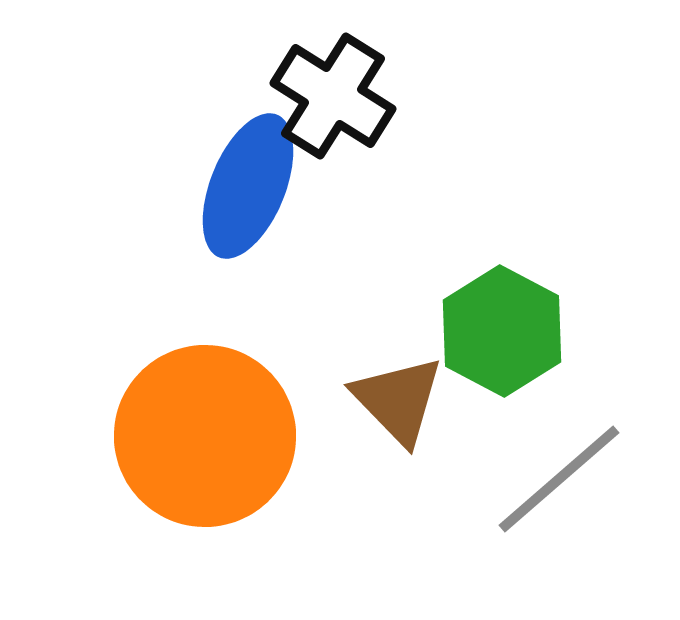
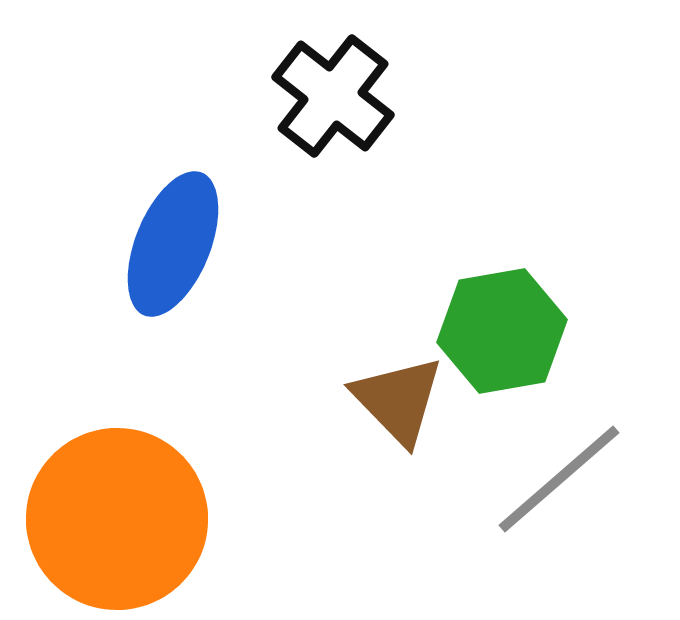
black cross: rotated 6 degrees clockwise
blue ellipse: moved 75 px left, 58 px down
green hexagon: rotated 22 degrees clockwise
orange circle: moved 88 px left, 83 px down
